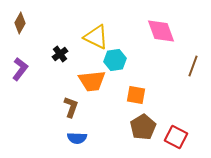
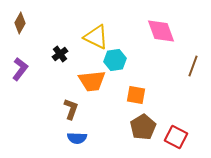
brown L-shape: moved 2 px down
